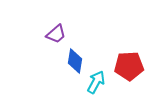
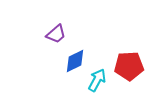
blue diamond: rotated 55 degrees clockwise
cyan arrow: moved 1 px right, 2 px up
